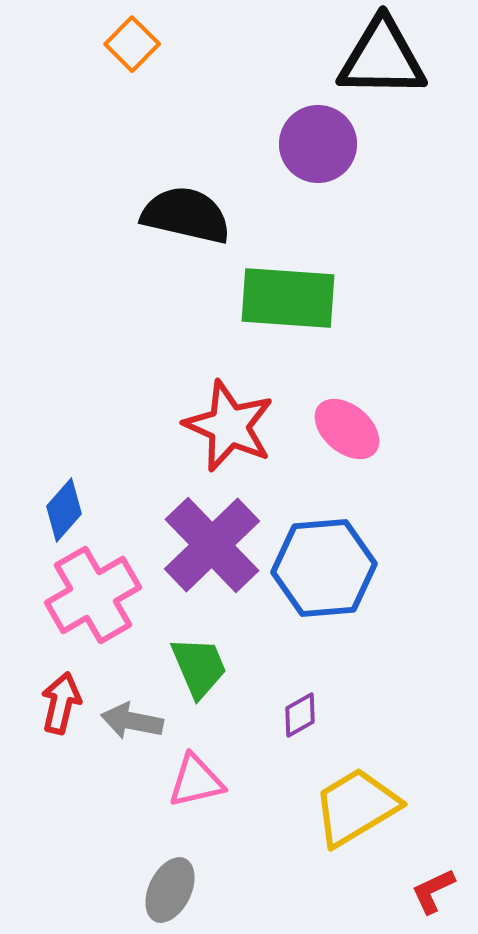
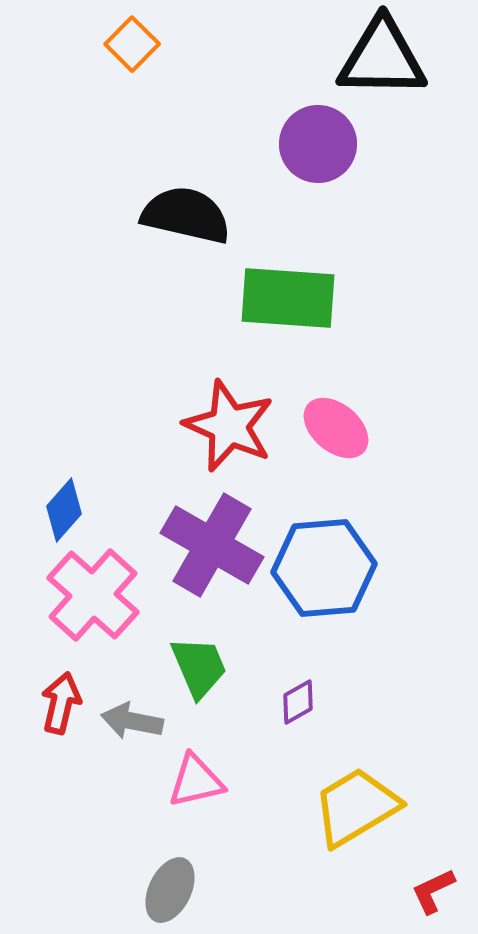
pink ellipse: moved 11 px left, 1 px up
purple cross: rotated 16 degrees counterclockwise
pink cross: rotated 18 degrees counterclockwise
purple diamond: moved 2 px left, 13 px up
